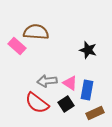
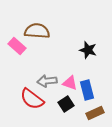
brown semicircle: moved 1 px right, 1 px up
pink triangle: rotated 14 degrees counterclockwise
blue rectangle: rotated 24 degrees counterclockwise
red semicircle: moved 5 px left, 4 px up
